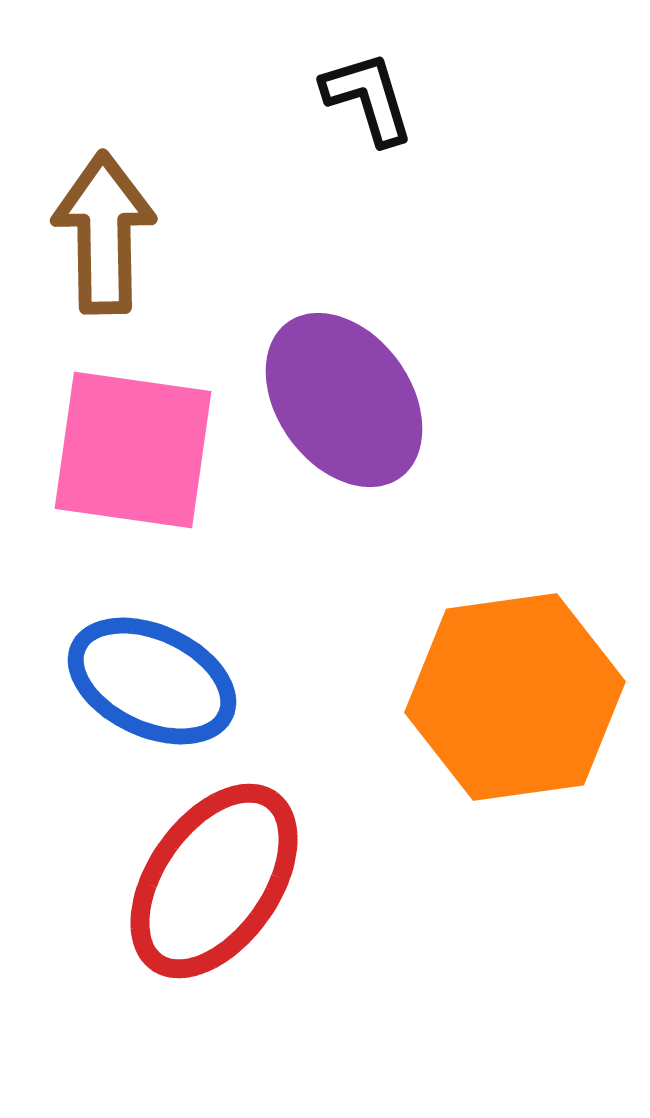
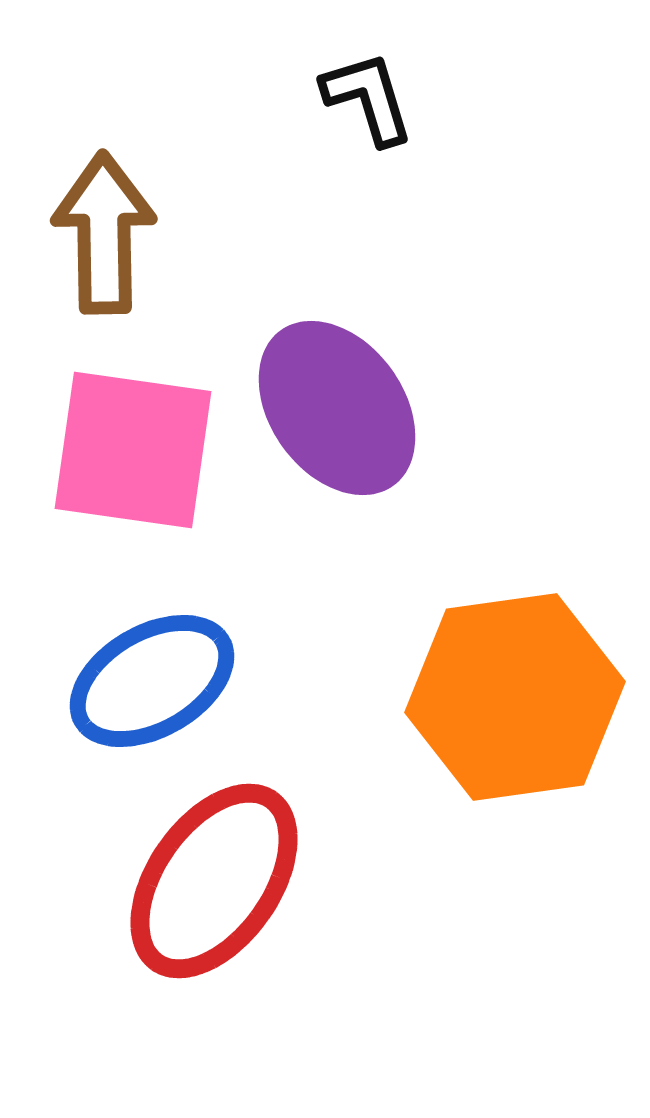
purple ellipse: moved 7 px left, 8 px down
blue ellipse: rotated 55 degrees counterclockwise
